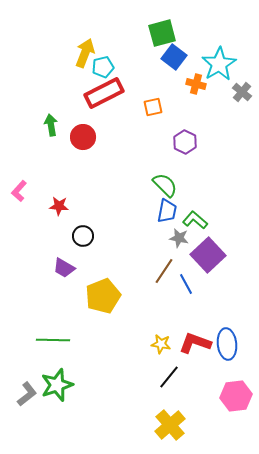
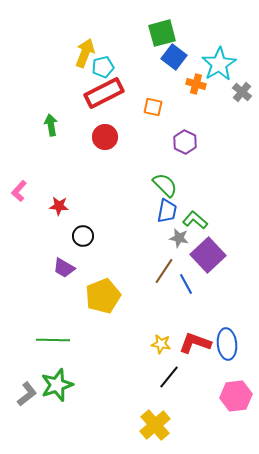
orange square: rotated 24 degrees clockwise
red circle: moved 22 px right
yellow cross: moved 15 px left
